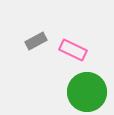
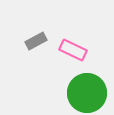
green circle: moved 1 px down
